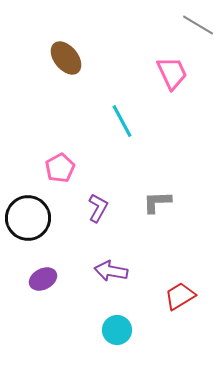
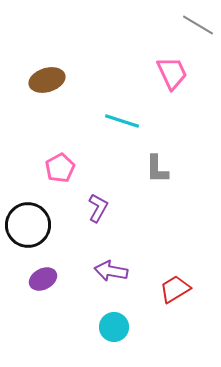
brown ellipse: moved 19 px left, 22 px down; rotated 68 degrees counterclockwise
cyan line: rotated 44 degrees counterclockwise
gray L-shape: moved 33 px up; rotated 88 degrees counterclockwise
black circle: moved 7 px down
red trapezoid: moved 5 px left, 7 px up
cyan circle: moved 3 px left, 3 px up
